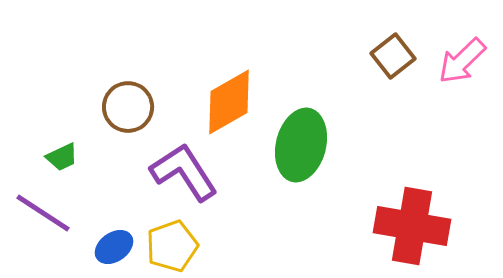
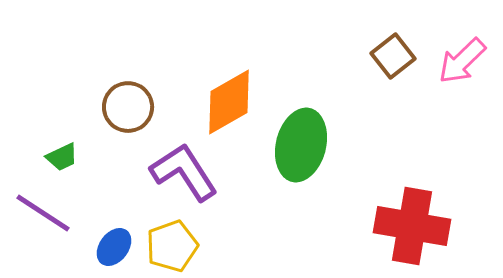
blue ellipse: rotated 18 degrees counterclockwise
